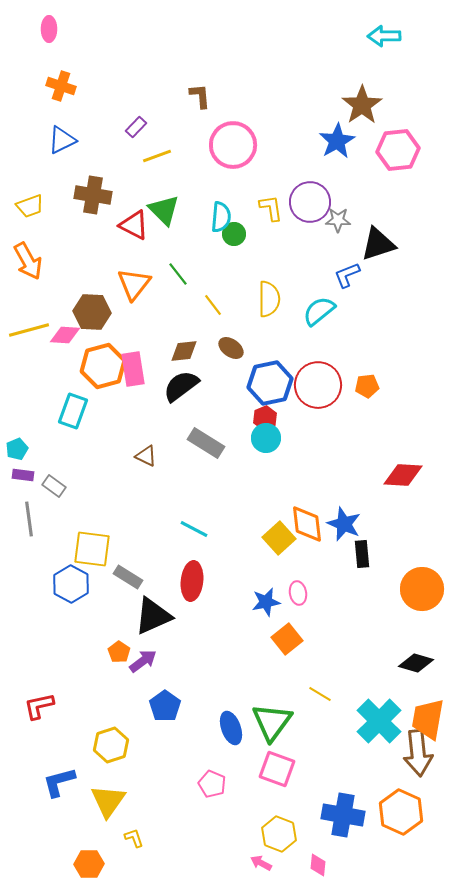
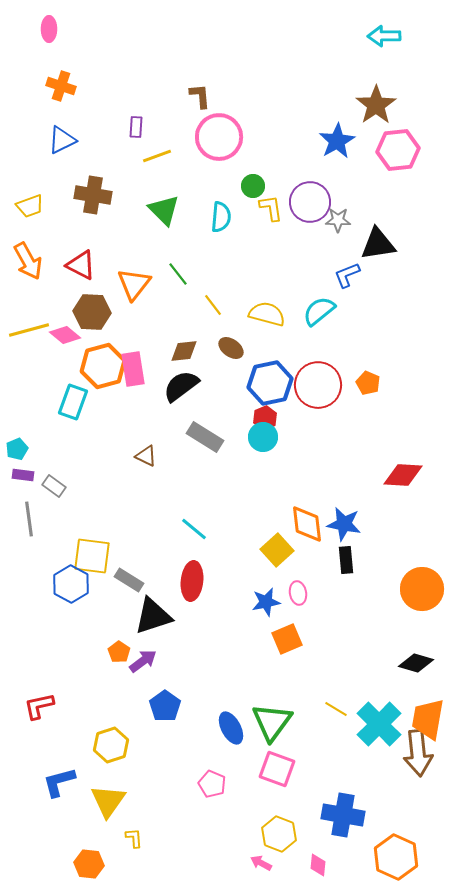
brown star at (362, 105): moved 14 px right
purple rectangle at (136, 127): rotated 40 degrees counterclockwise
pink circle at (233, 145): moved 14 px left, 8 px up
red triangle at (134, 225): moved 53 px left, 40 px down
green circle at (234, 234): moved 19 px right, 48 px up
black triangle at (378, 244): rotated 9 degrees clockwise
yellow semicircle at (269, 299): moved 2 px left, 15 px down; rotated 75 degrees counterclockwise
pink diamond at (65, 335): rotated 36 degrees clockwise
orange pentagon at (367, 386): moved 1 px right, 3 px up; rotated 30 degrees clockwise
cyan rectangle at (73, 411): moved 9 px up
cyan circle at (266, 438): moved 3 px left, 1 px up
gray rectangle at (206, 443): moved 1 px left, 6 px up
blue star at (344, 524): rotated 12 degrees counterclockwise
cyan line at (194, 529): rotated 12 degrees clockwise
yellow square at (279, 538): moved 2 px left, 12 px down
yellow square at (92, 549): moved 7 px down
black rectangle at (362, 554): moved 16 px left, 6 px down
gray rectangle at (128, 577): moved 1 px right, 3 px down
black triangle at (153, 616): rotated 6 degrees clockwise
orange square at (287, 639): rotated 16 degrees clockwise
yellow line at (320, 694): moved 16 px right, 15 px down
cyan cross at (379, 721): moved 3 px down
blue ellipse at (231, 728): rotated 8 degrees counterclockwise
orange hexagon at (401, 812): moved 5 px left, 45 px down
yellow L-shape at (134, 838): rotated 15 degrees clockwise
orange hexagon at (89, 864): rotated 8 degrees clockwise
